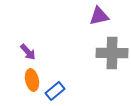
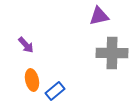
purple arrow: moved 2 px left, 7 px up
